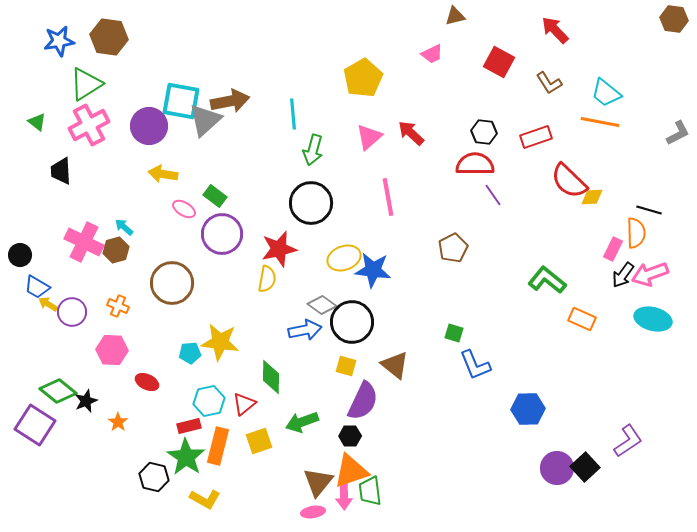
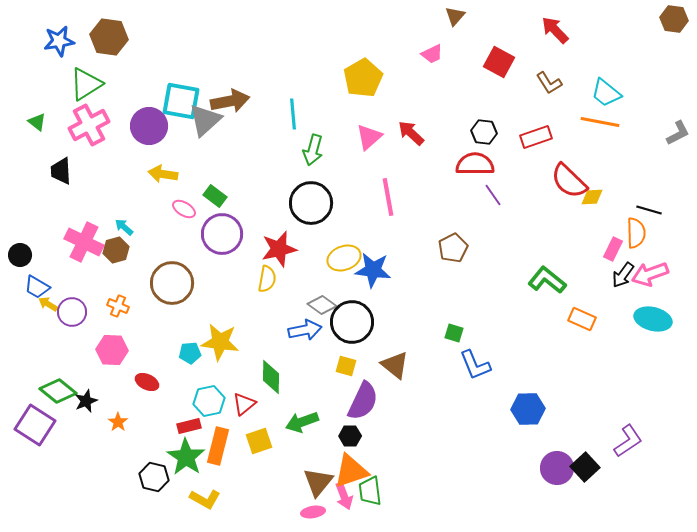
brown triangle at (455, 16): rotated 35 degrees counterclockwise
pink arrow at (344, 496): rotated 20 degrees counterclockwise
